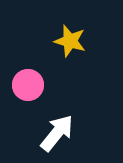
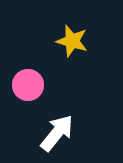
yellow star: moved 2 px right
